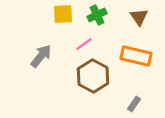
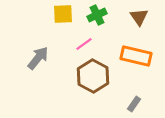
gray arrow: moved 3 px left, 2 px down
